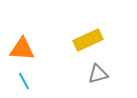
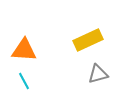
orange triangle: moved 2 px right, 1 px down
